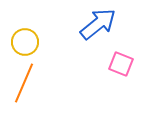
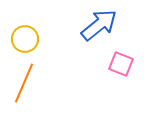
blue arrow: moved 1 px right, 1 px down
yellow circle: moved 3 px up
